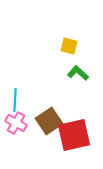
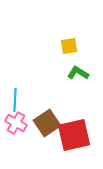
yellow square: rotated 24 degrees counterclockwise
green L-shape: rotated 10 degrees counterclockwise
brown square: moved 2 px left, 2 px down
